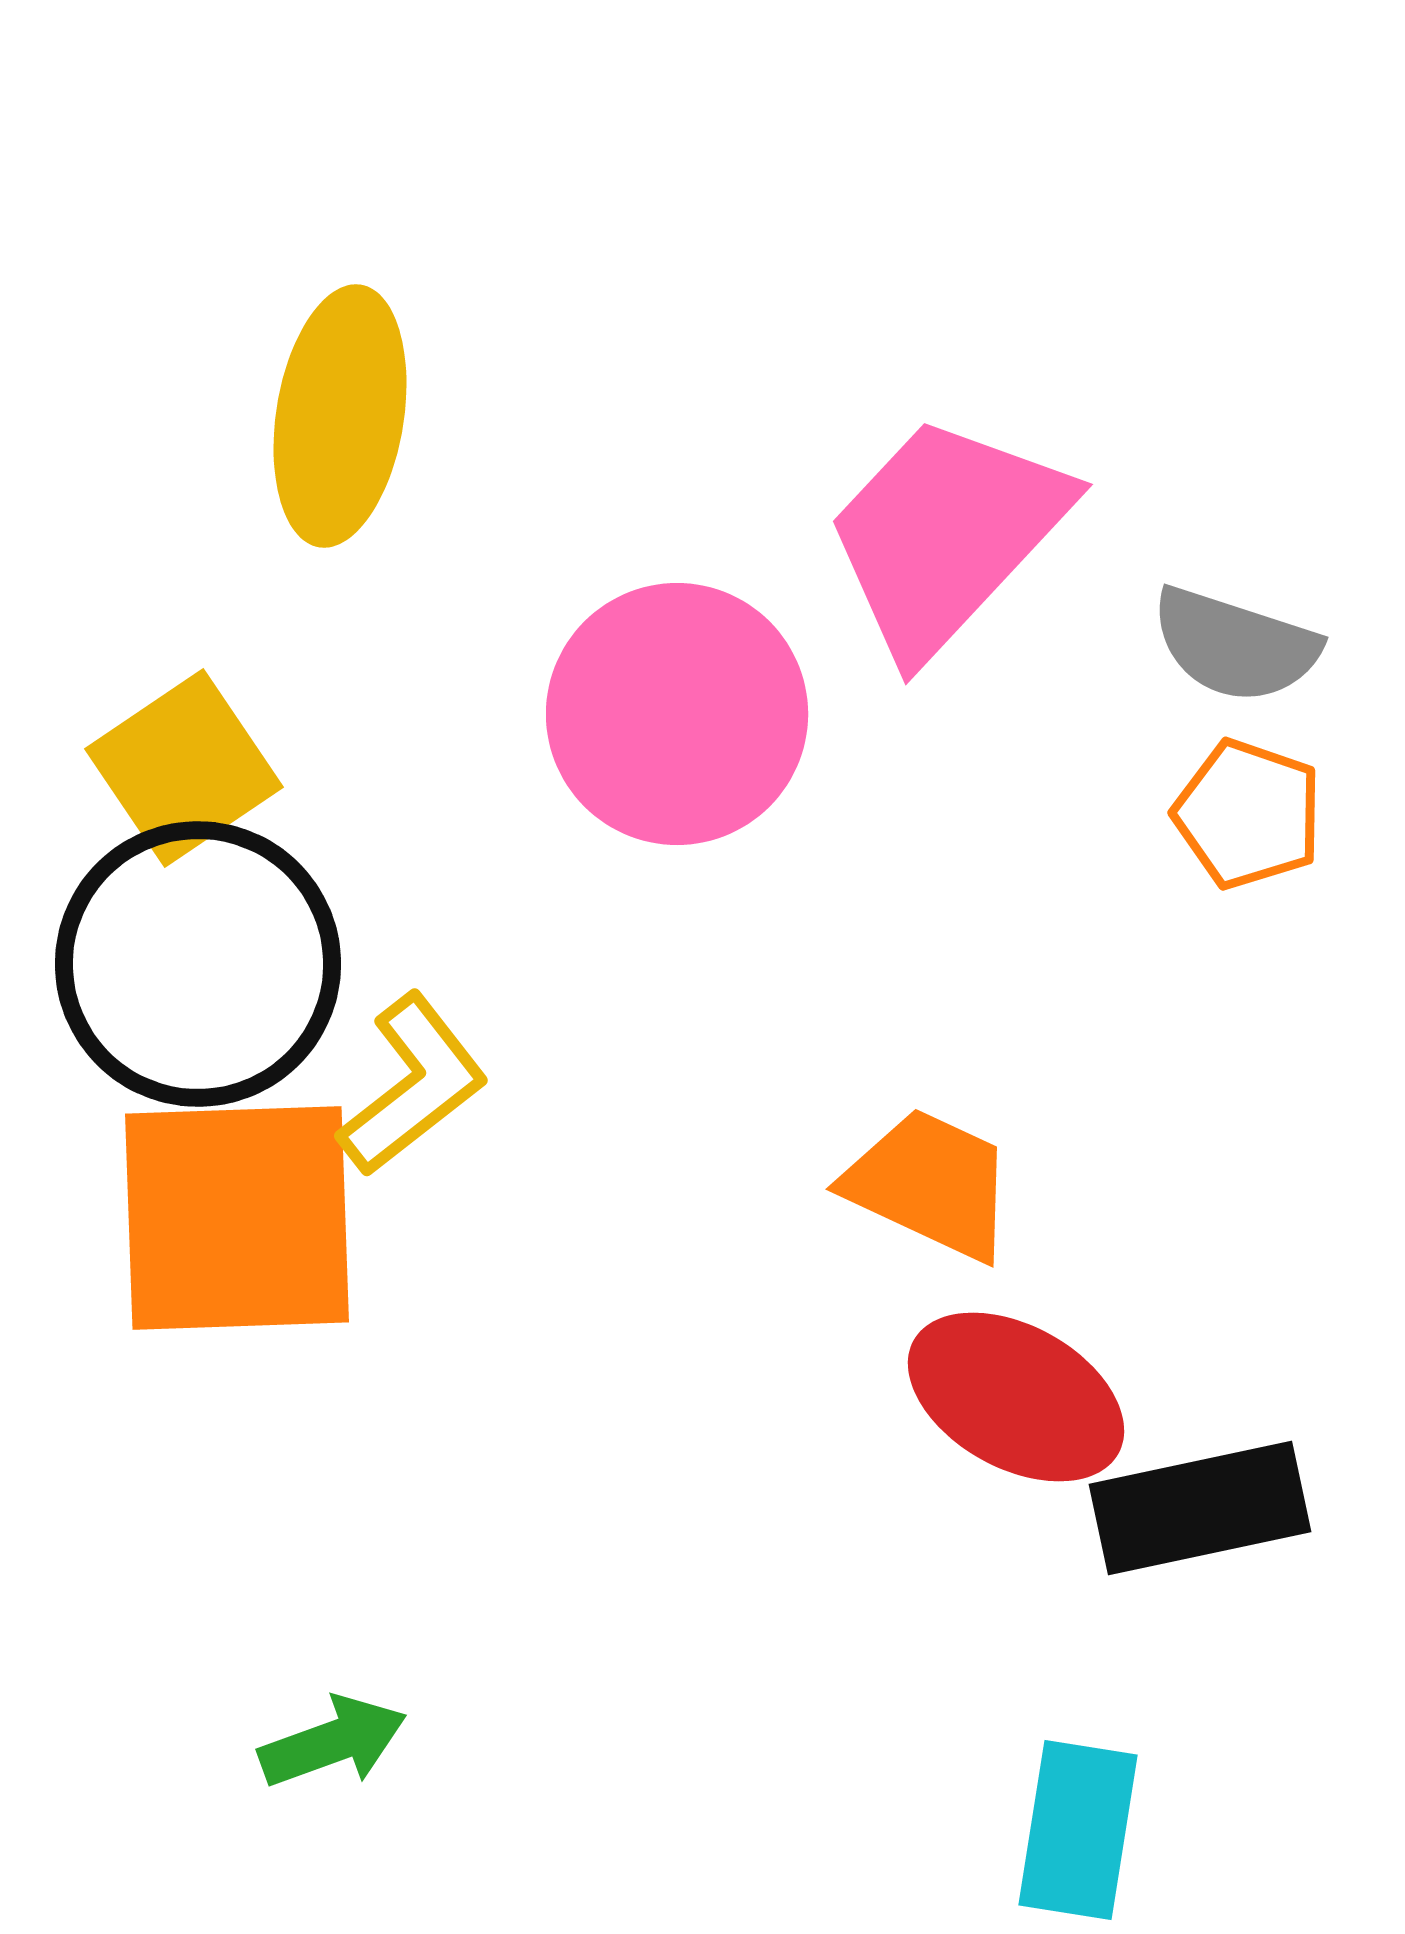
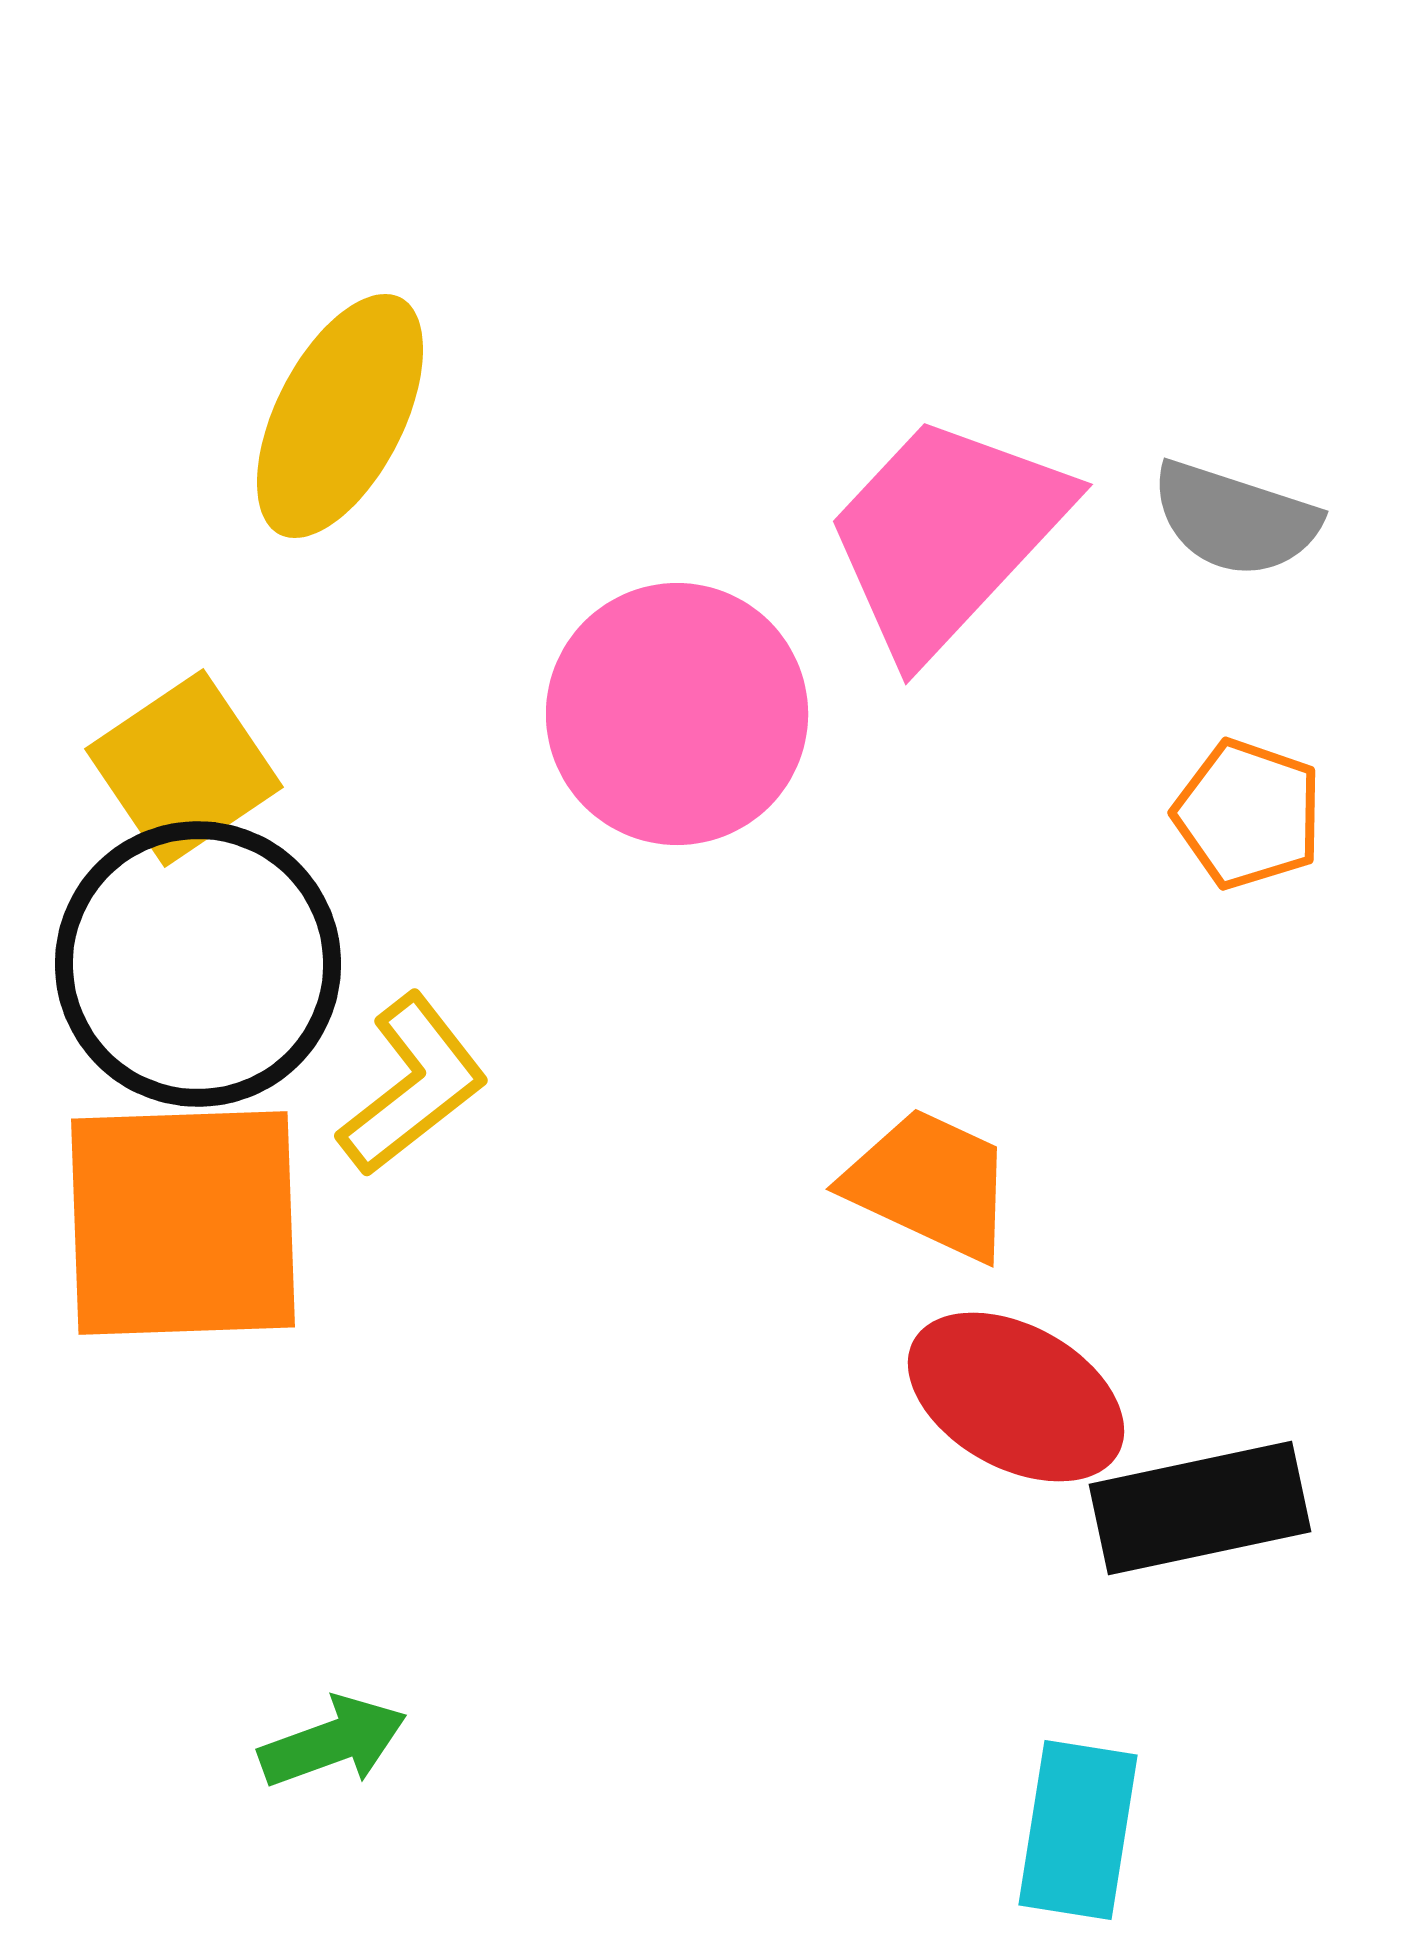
yellow ellipse: rotated 18 degrees clockwise
gray semicircle: moved 126 px up
orange square: moved 54 px left, 5 px down
